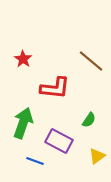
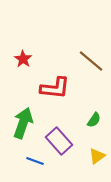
green semicircle: moved 5 px right
purple rectangle: rotated 20 degrees clockwise
